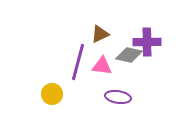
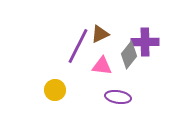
purple cross: moved 2 px left
gray diamond: rotated 64 degrees counterclockwise
purple line: moved 16 px up; rotated 12 degrees clockwise
yellow circle: moved 3 px right, 4 px up
